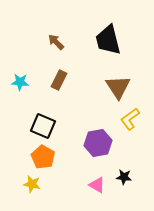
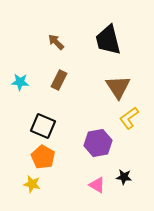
yellow L-shape: moved 1 px left, 1 px up
